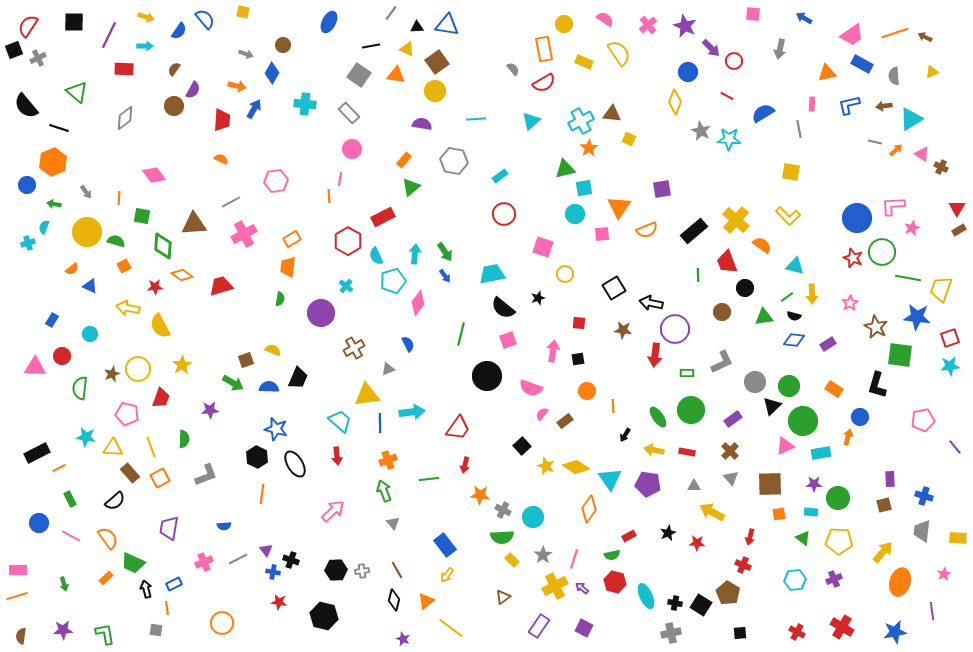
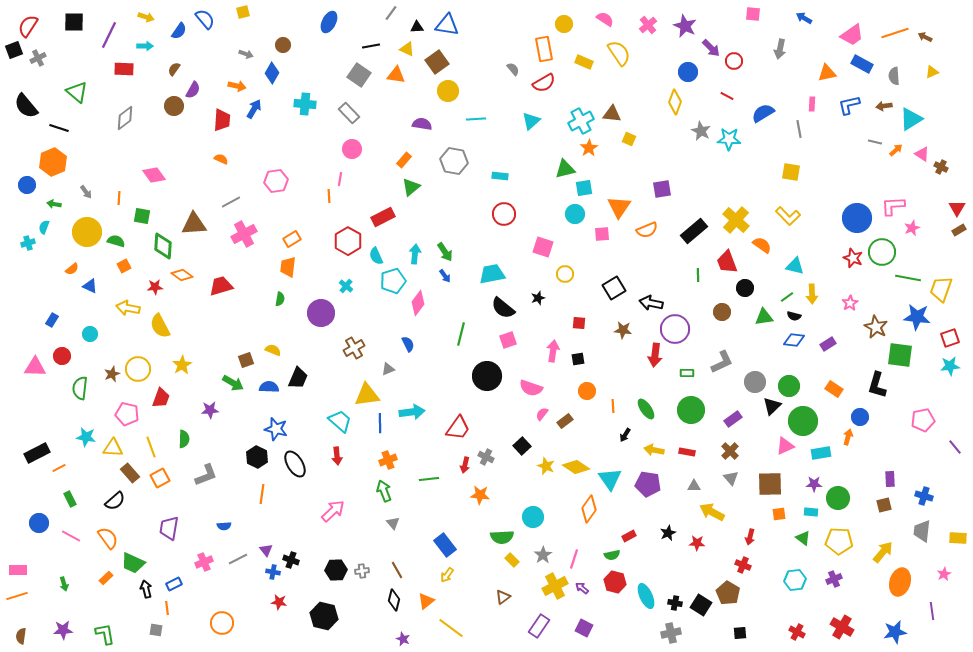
yellow square at (243, 12): rotated 24 degrees counterclockwise
yellow circle at (435, 91): moved 13 px right
cyan rectangle at (500, 176): rotated 42 degrees clockwise
green ellipse at (658, 417): moved 12 px left, 8 px up
gray cross at (503, 510): moved 17 px left, 53 px up
